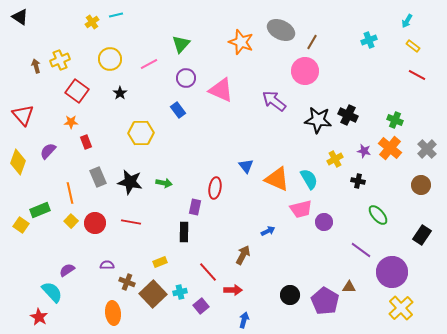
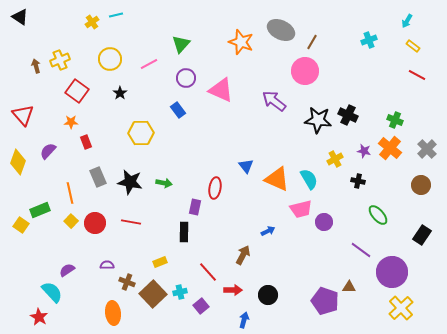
black circle at (290, 295): moved 22 px left
purple pentagon at (325, 301): rotated 12 degrees counterclockwise
